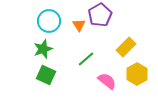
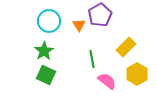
green star: moved 1 px right, 2 px down; rotated 12 degrees counterclockwise
green line: moved 6 px right; rotated 60 degrees counterclockwise
